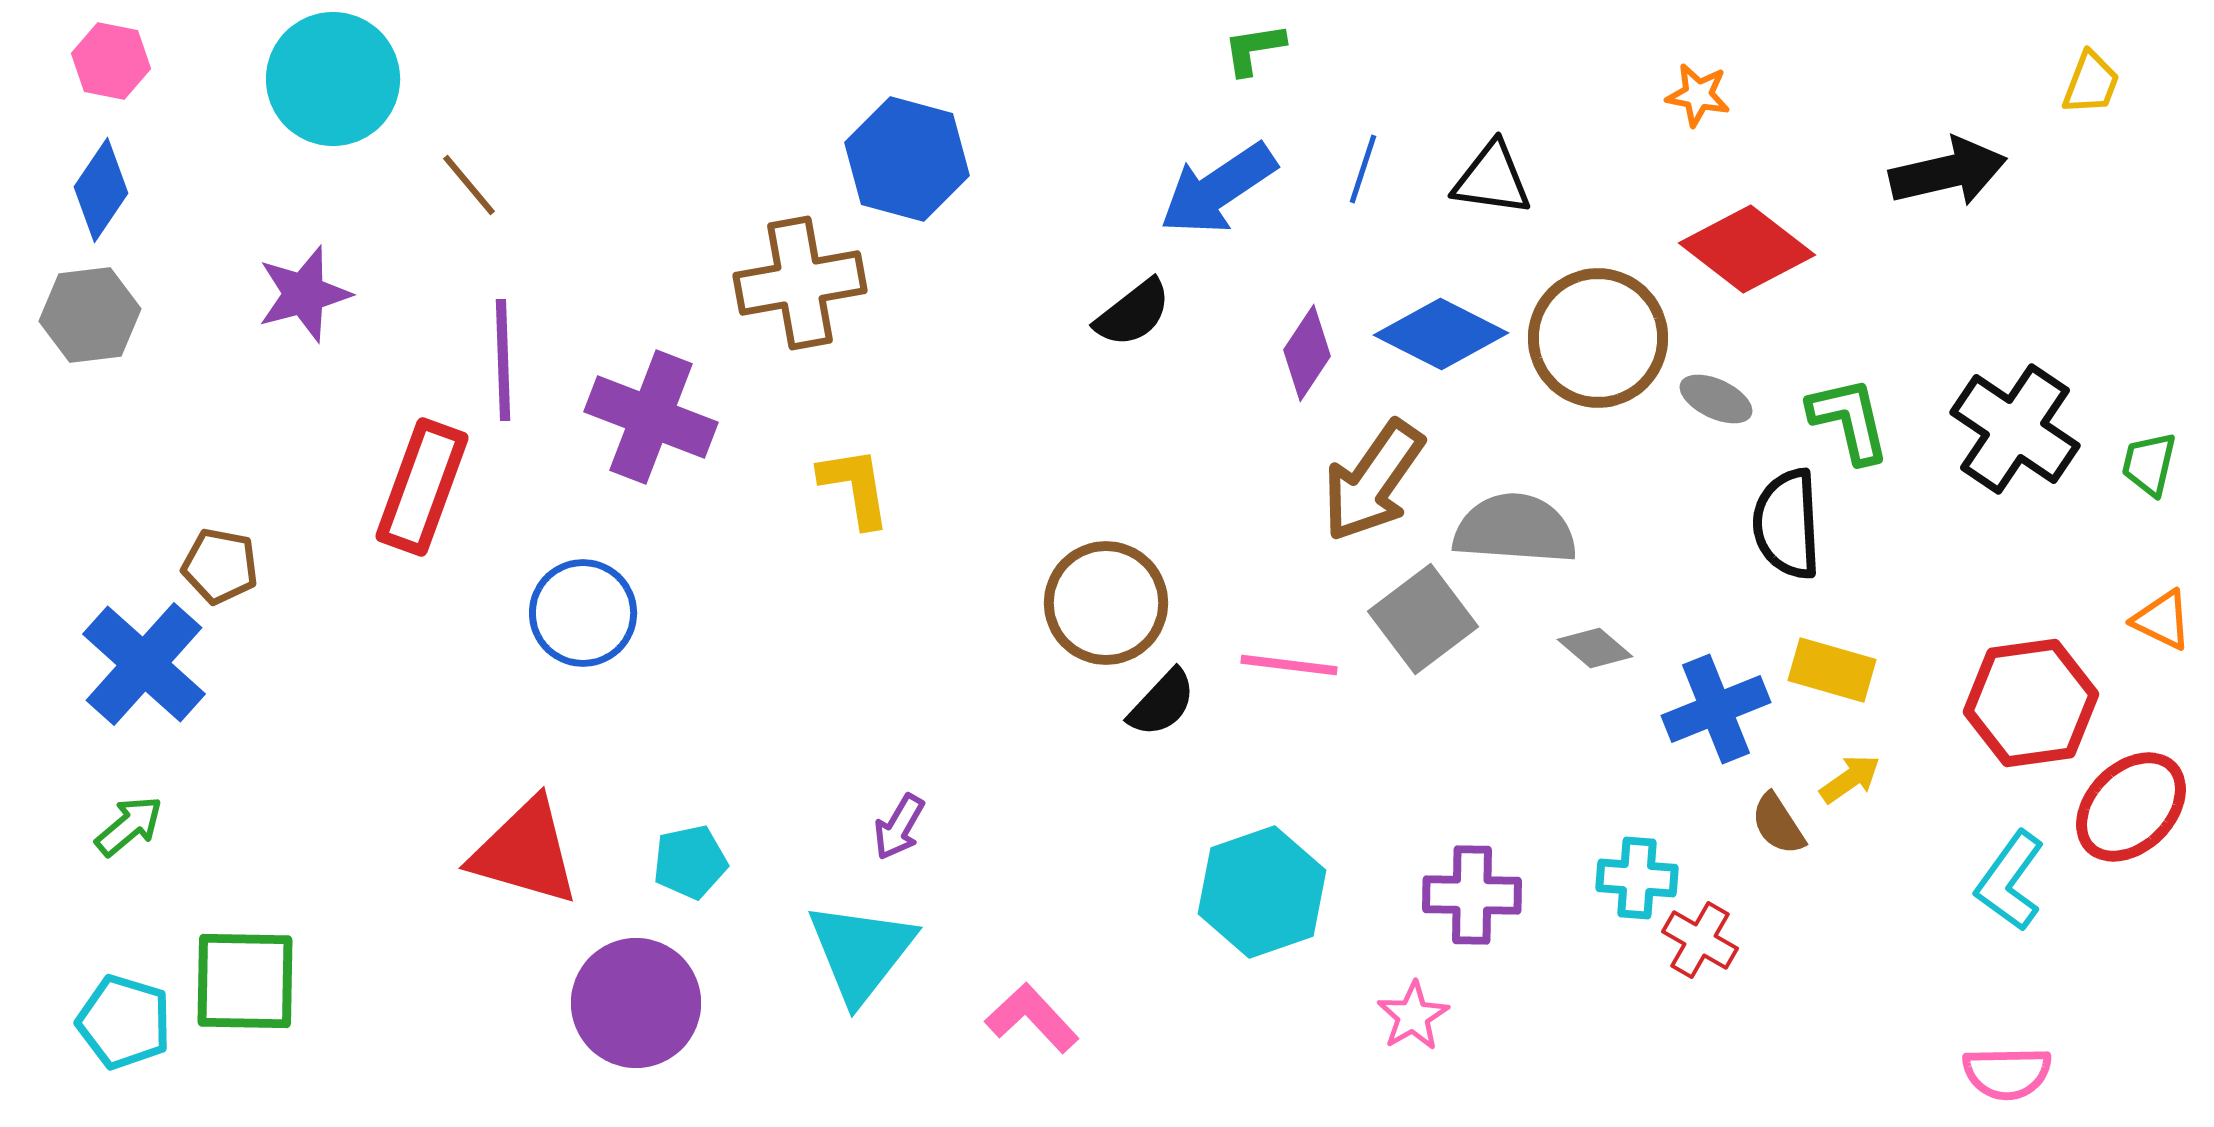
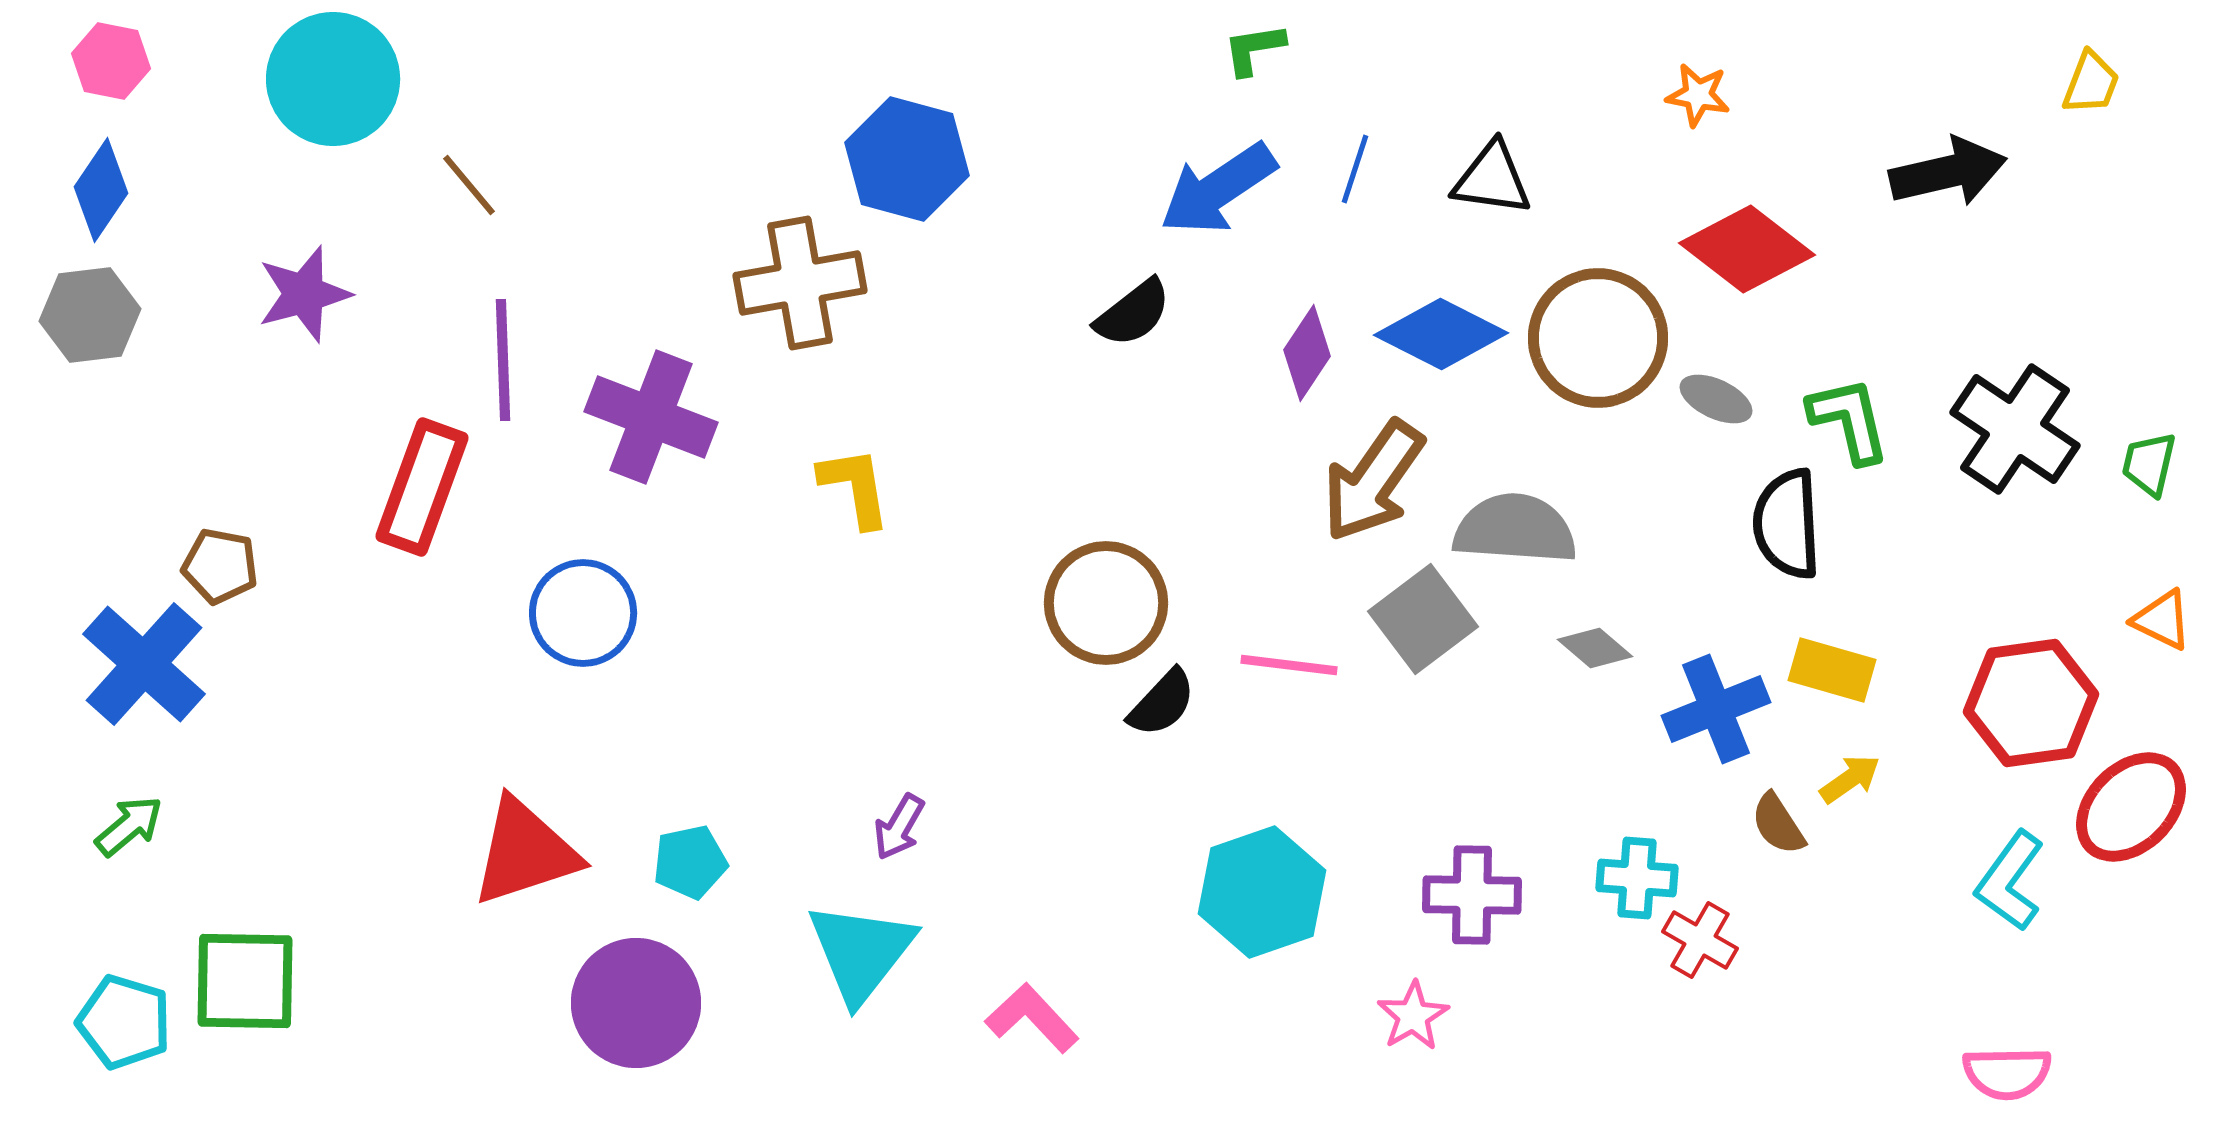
blue line at (1363, 169): moved 8 px left
red triangle at (525, 852): rotated 34 degrees counterclockwise
